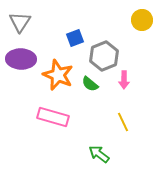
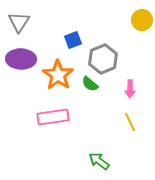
gray triangle: moved 1 px left
blue square: moved 2 px left, 2 px down
gray hexagon: moved 1 px left, 3 px down
orange star: rotated 12 degrees clockwise
pink arrow: moved 6 px right, 9 px down
pink rectangle: rotated 24 degrees counterclockwise
yellow line: moved 7 px right
green arrow: moved 7 px down
